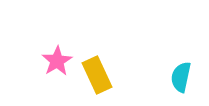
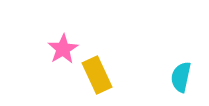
pink star: moved 6 px right, 12 px up
